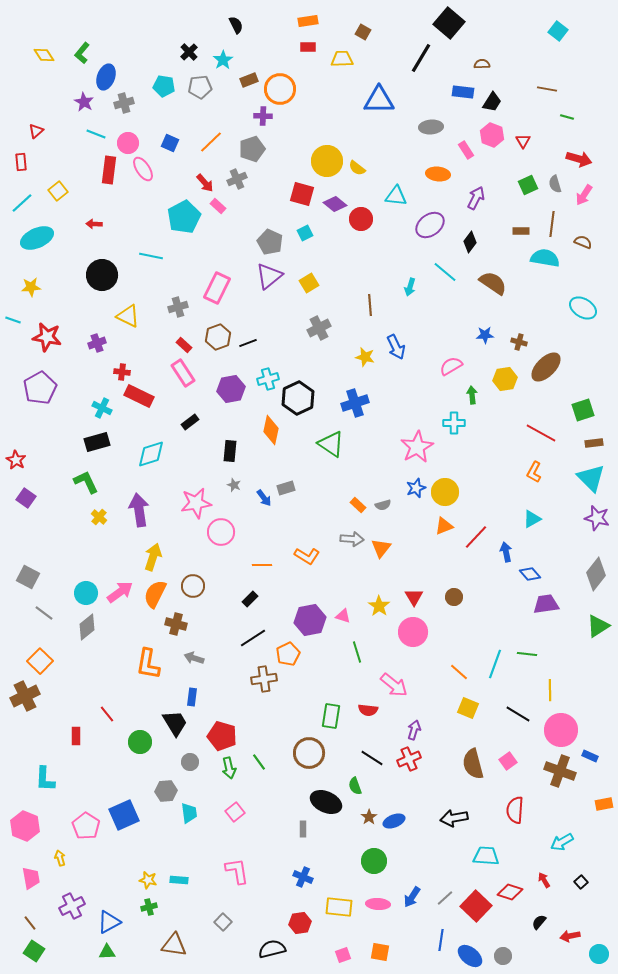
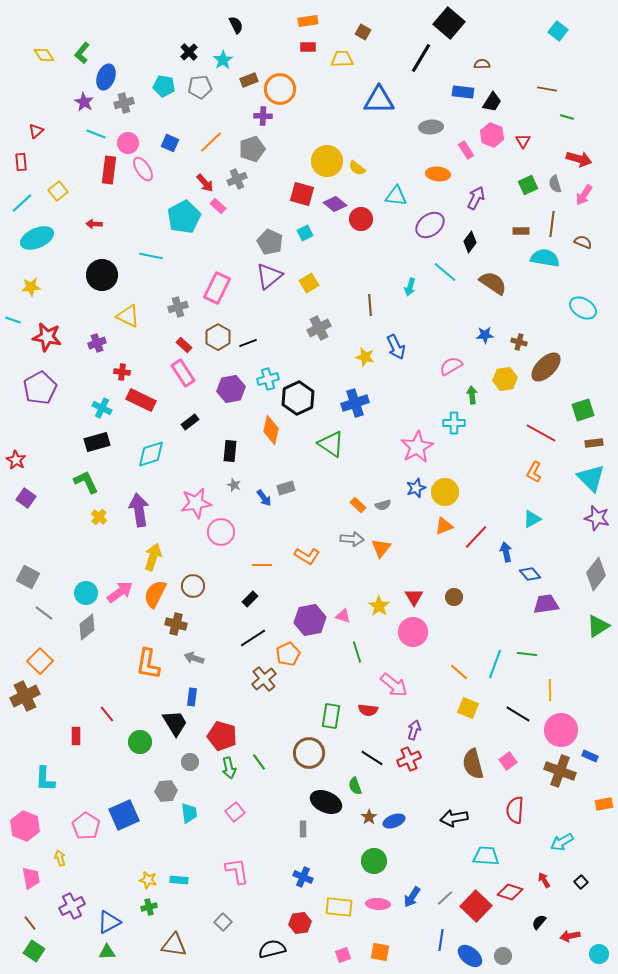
brown hexagon at (218, 337): rotated 10 degrees counterclockwise
red rectangle at (139, 396): moved 2 px right, 4 px down
brown cross at (264, 679): rotated 30 degrees counterclockwise
